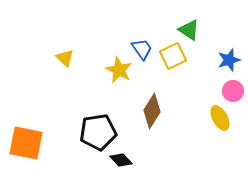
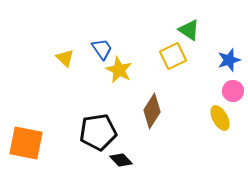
blue trapezoid: moved 40 px left
